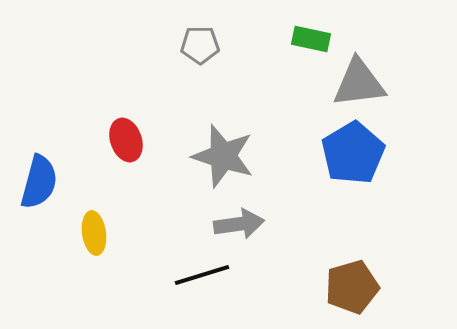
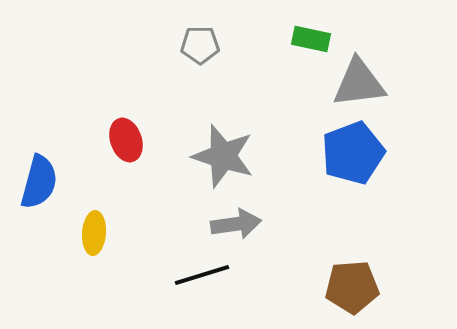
blue pentagon: rotated 10 degrees clockwise
gray arrow: moved 3 px left
yellow ellipse: rotated 12 degrees clockwise
brown pentagon: rotated 12 degrees clockwise
